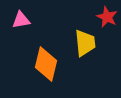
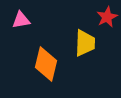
red star: rotated 20 degrees clockwise
yellow trapezoid: rotated 8 degrees clockwise
